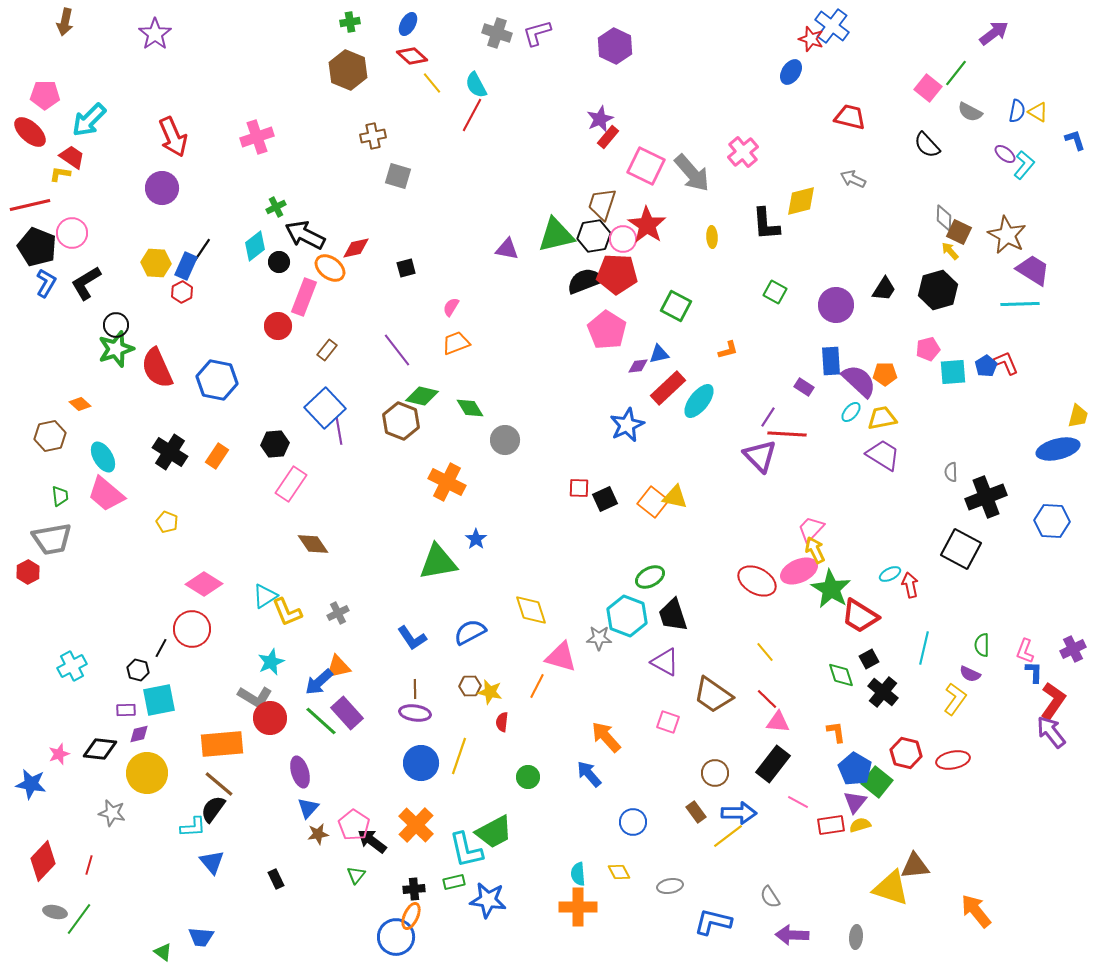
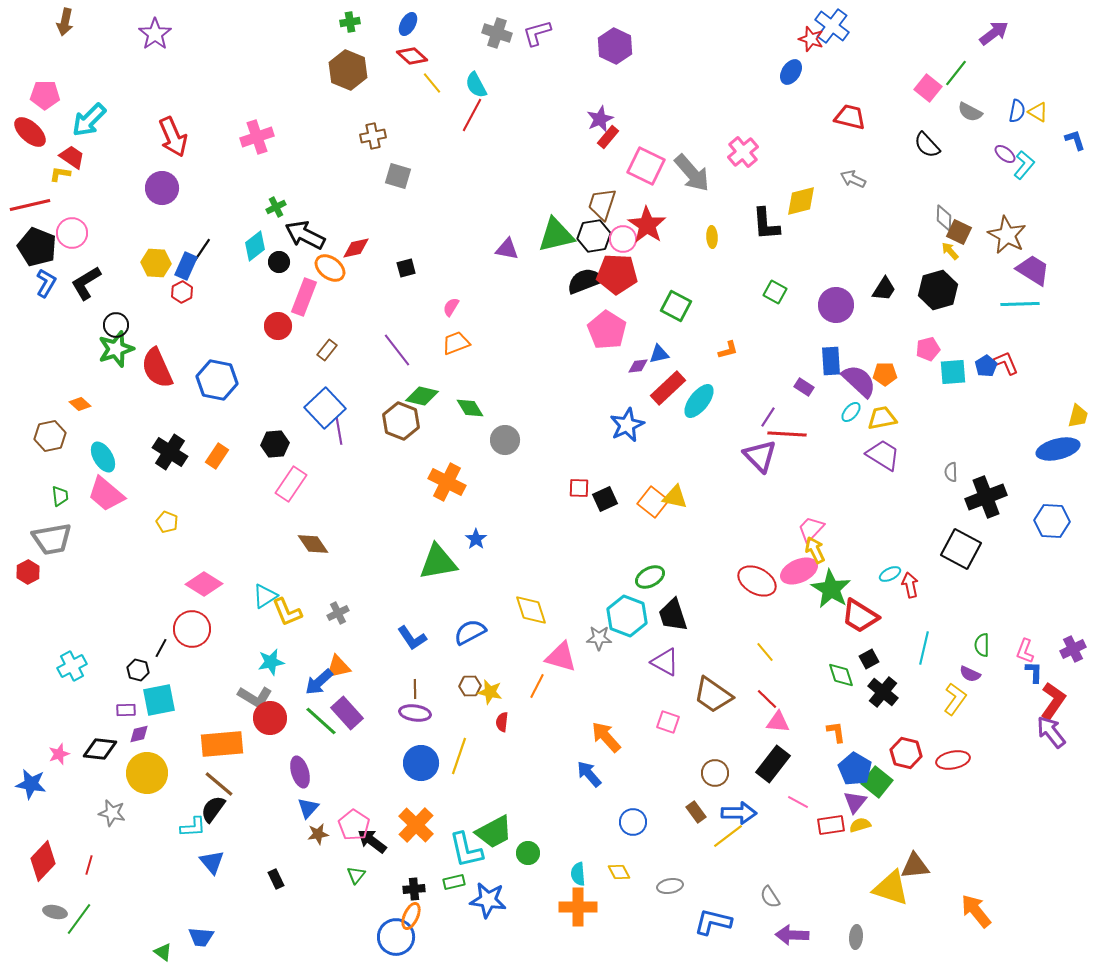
cyan star at (271, 662): rotated 12 degrees clockwise
green circle at (528, 777): moved 76 px down
